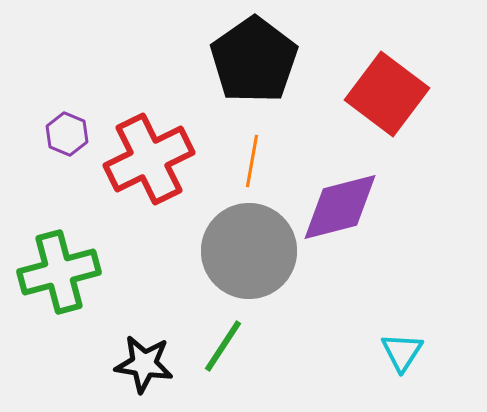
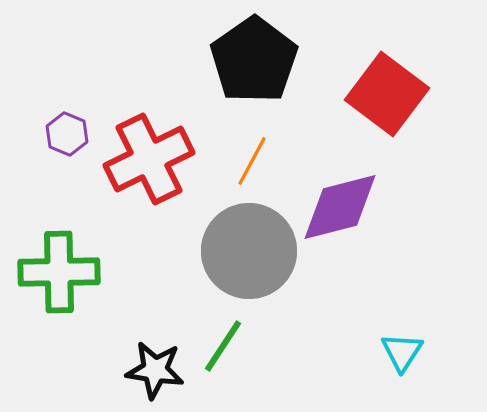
orange line: rotated 18 degrees clockwise
green cross: rotated 14 degrees clockwise
black star: moved 11 px right, 6 px down
